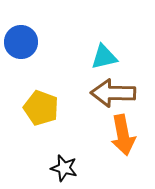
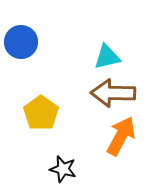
cyan triangle: moved 3 px right
yellow pentagon: moved 5 px down; rotated 16 degrees clockwise
orange arrow: moved 2 px left, 1 px down; rotated 141 degrees counterclockwise
black star: moved 1 px left, 1 px down
